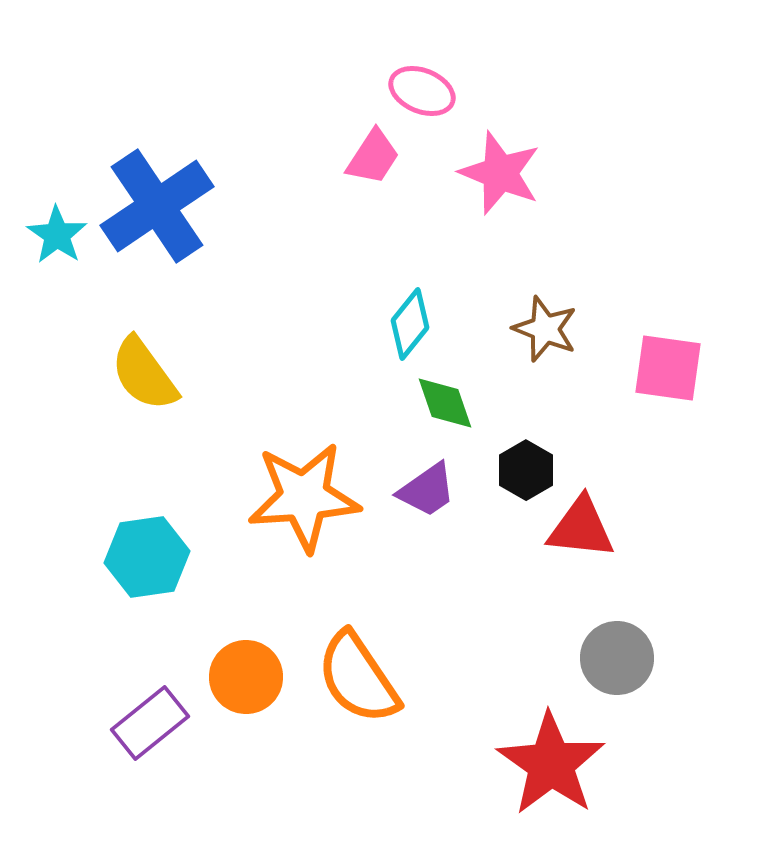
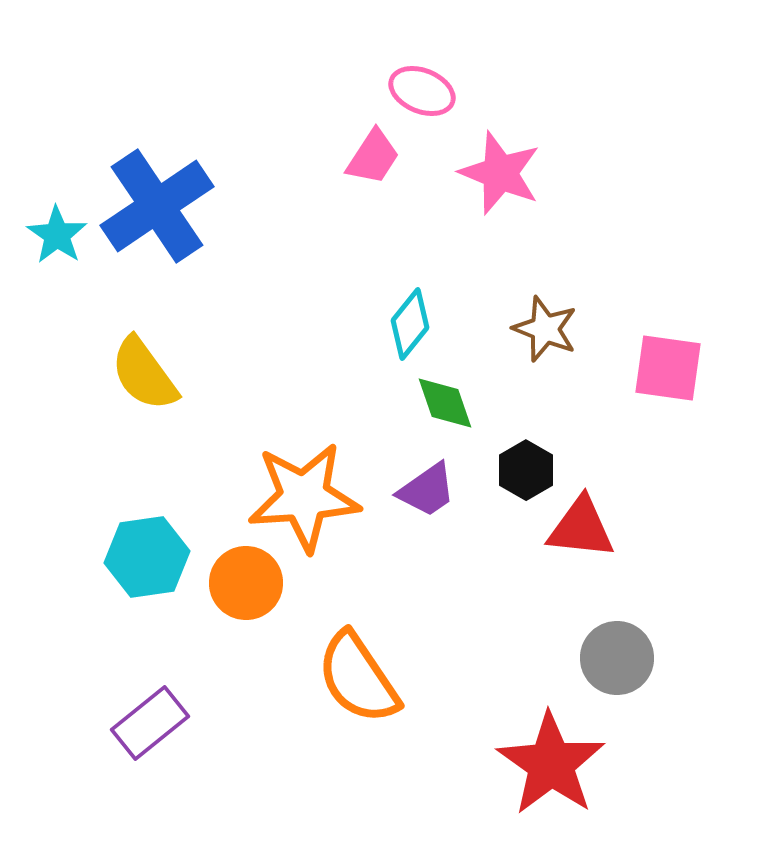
orange circle: moved 94 px up
